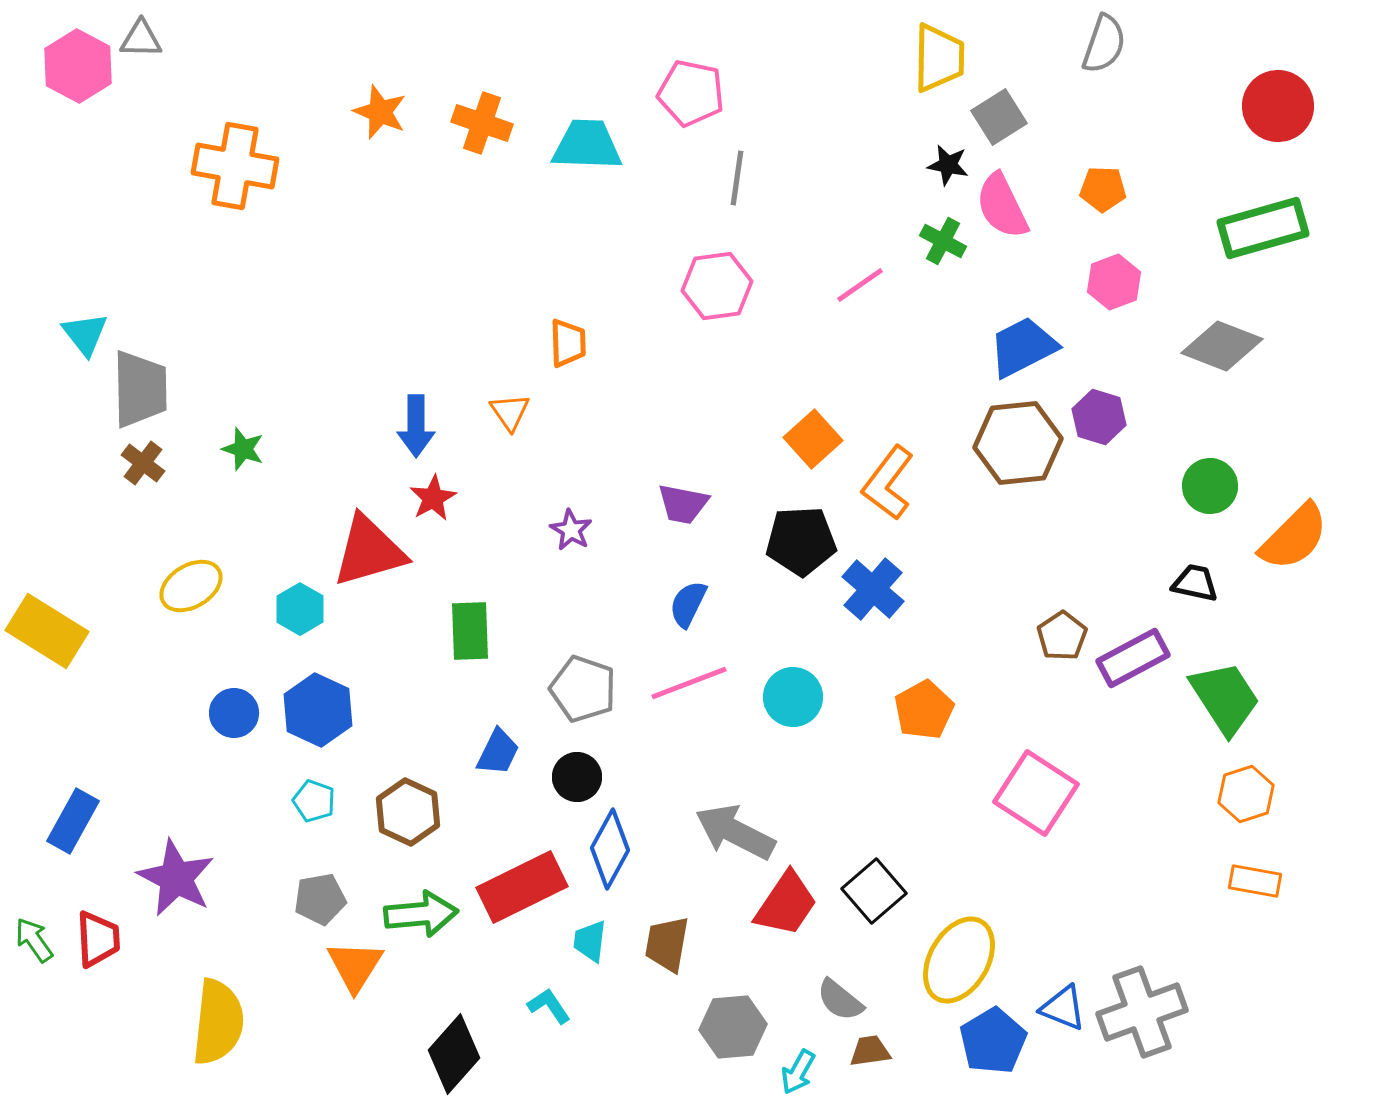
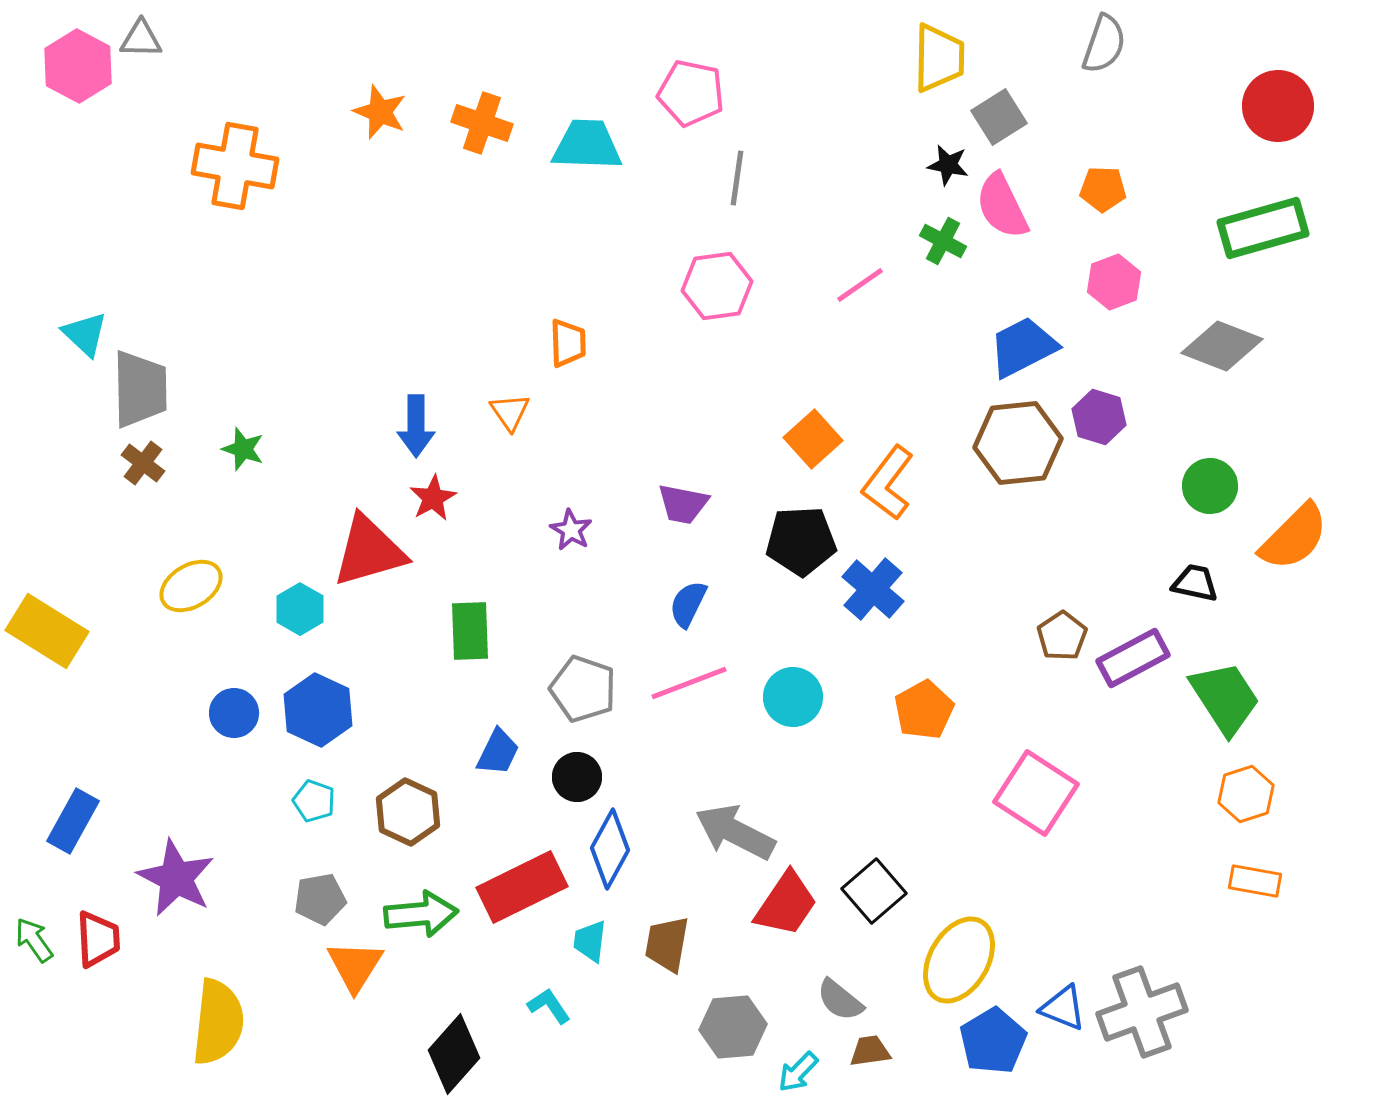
cyan triangle at (85, 334): rotated 9 degrees counterclockwise
cyan arrow at (798, 1072): rotated 15 degrees clockwise
